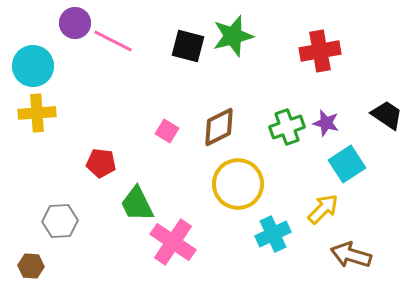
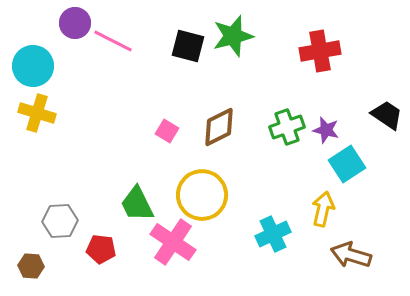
yellow cross: rotated 21 degrees clockwise
purple star: moved 7 px down
red pentagon: moved 86 px down
yellow circle: moved 36 px left, 11 px down
yellow arrow: rotated 32 degrees counterclockwise
